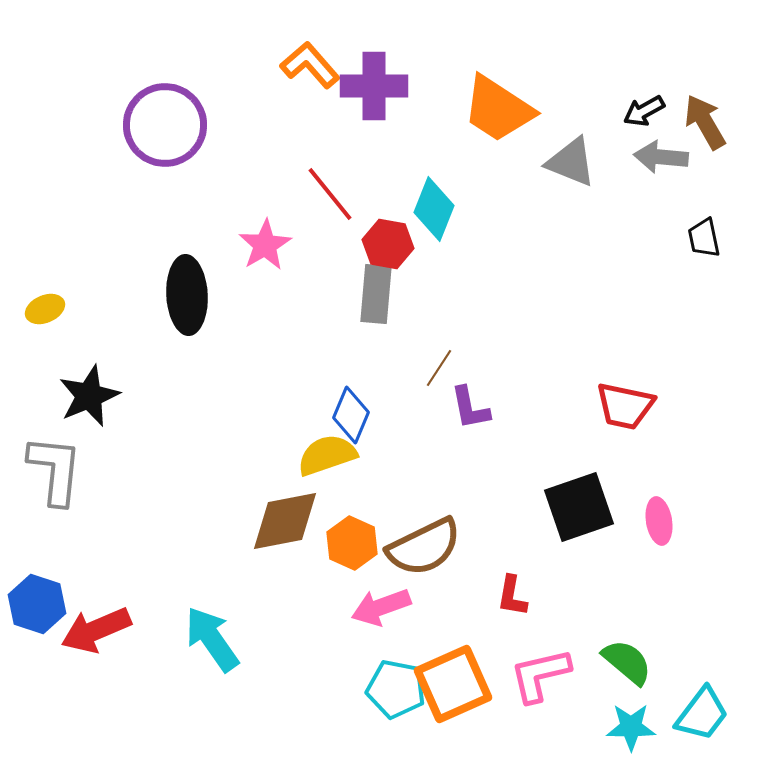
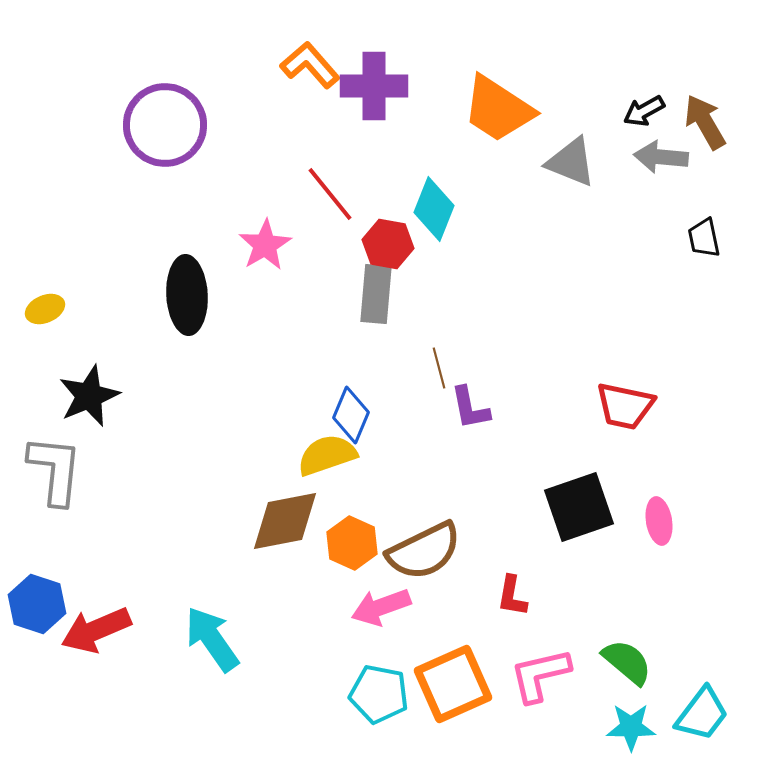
brown line: rotated 48 degrees counterclockwise
brown semicircle: moved 4 px down
cyan pentagon: moved 17 px left, 5 px down
